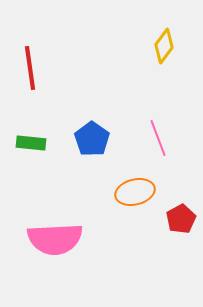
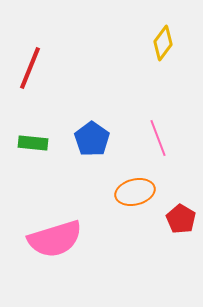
yellow diamond: moved 1 px left, 3 px up
red line: rotated 30 degrees clockwise
green rectangle: moved 2 px right
red pentagon: rotated 12 degrees counterclockwise
pink semicircle: rotated 14 degrees counterclockwise
